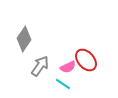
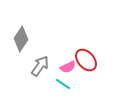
gray diamond: moved 3 px left
